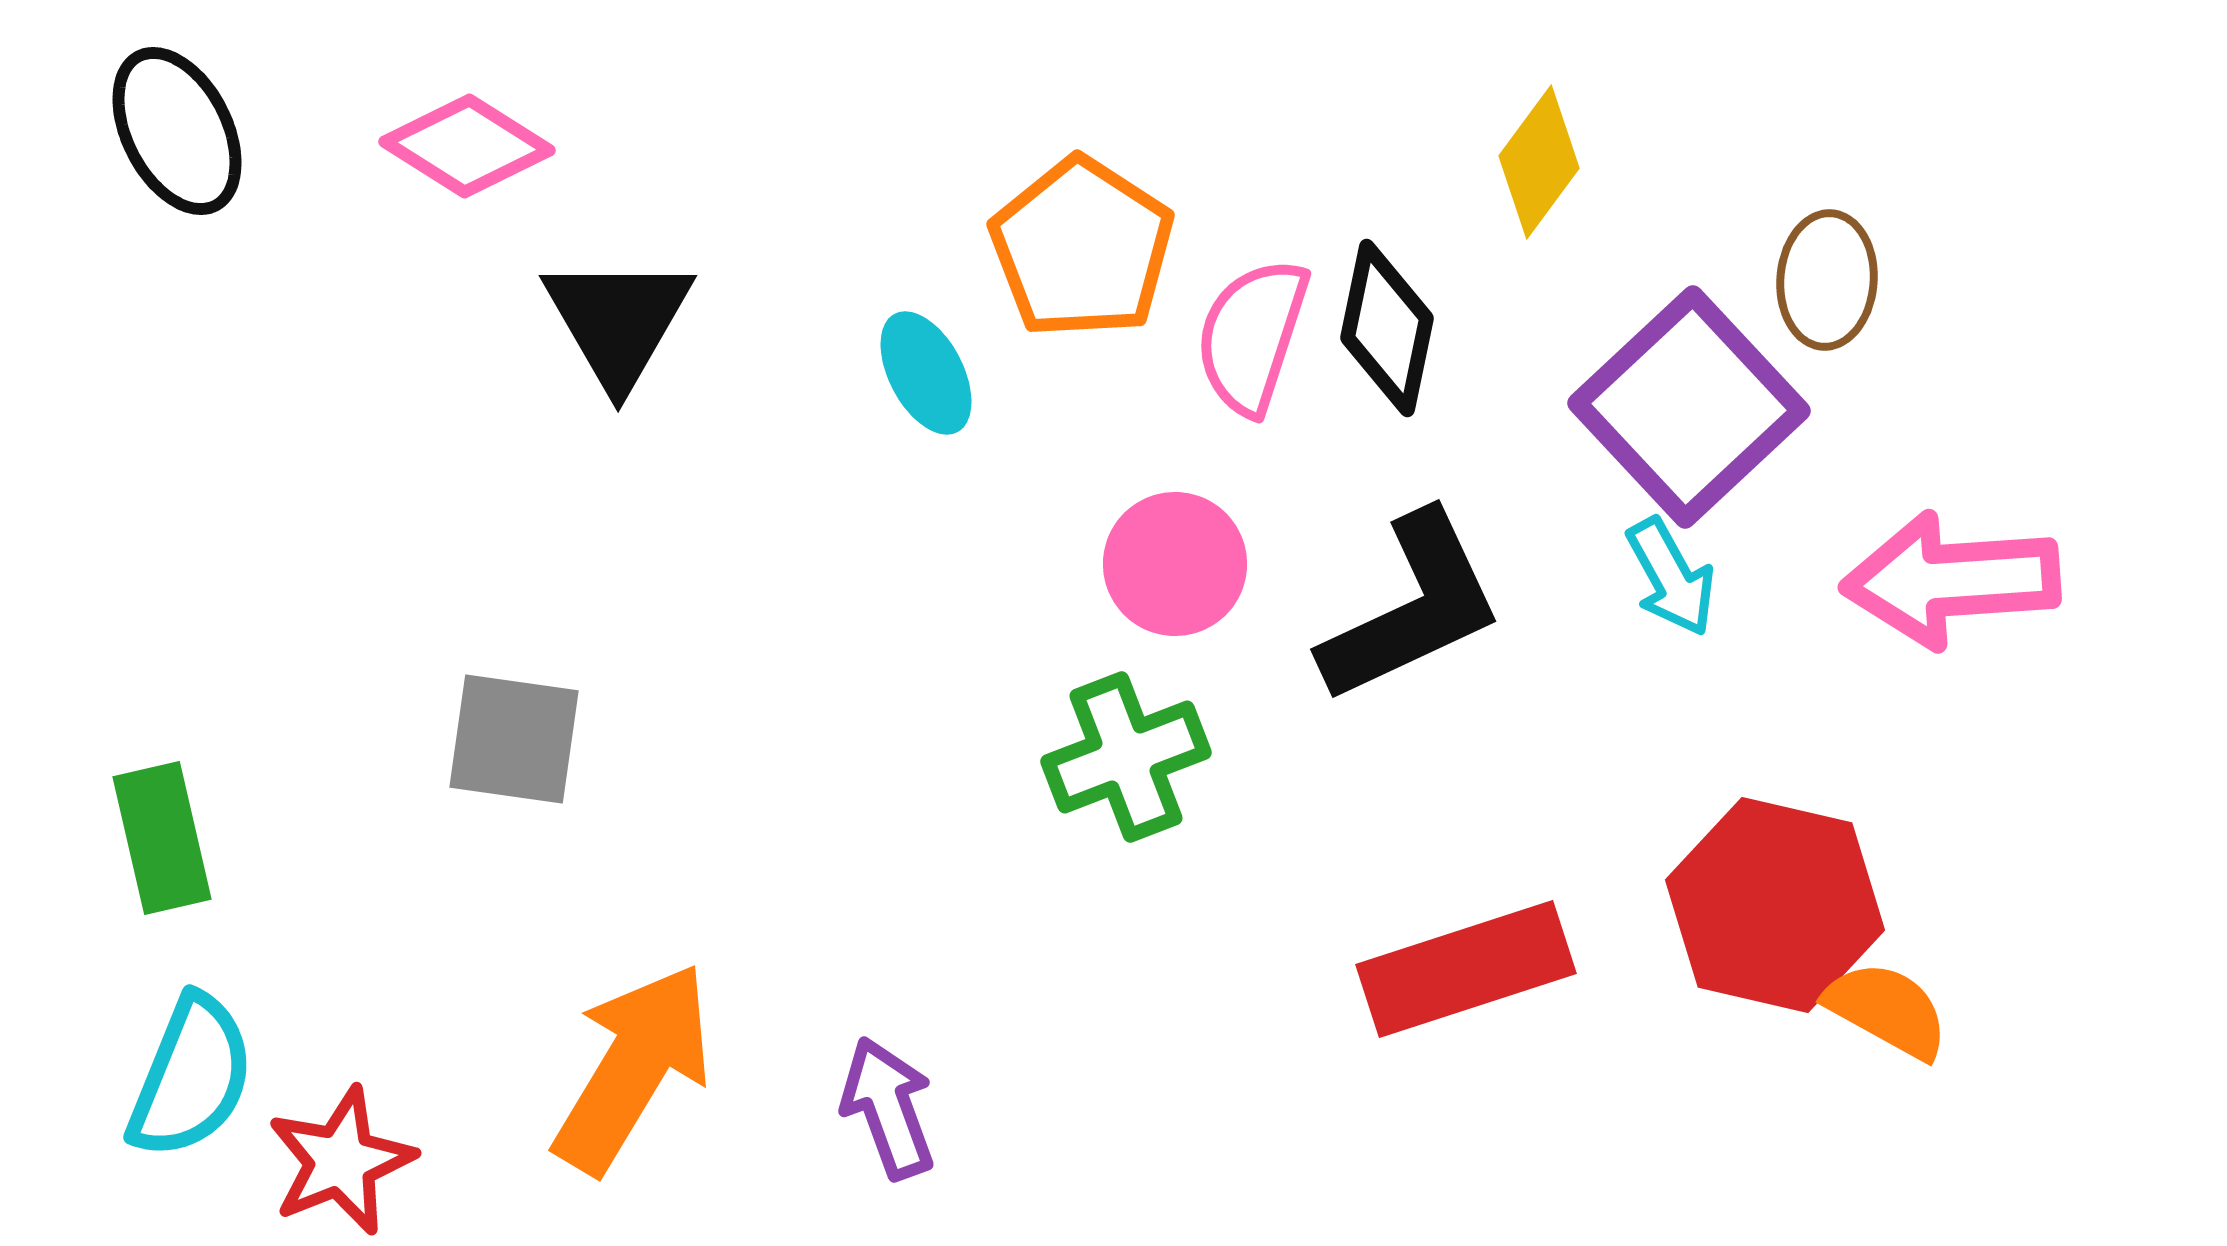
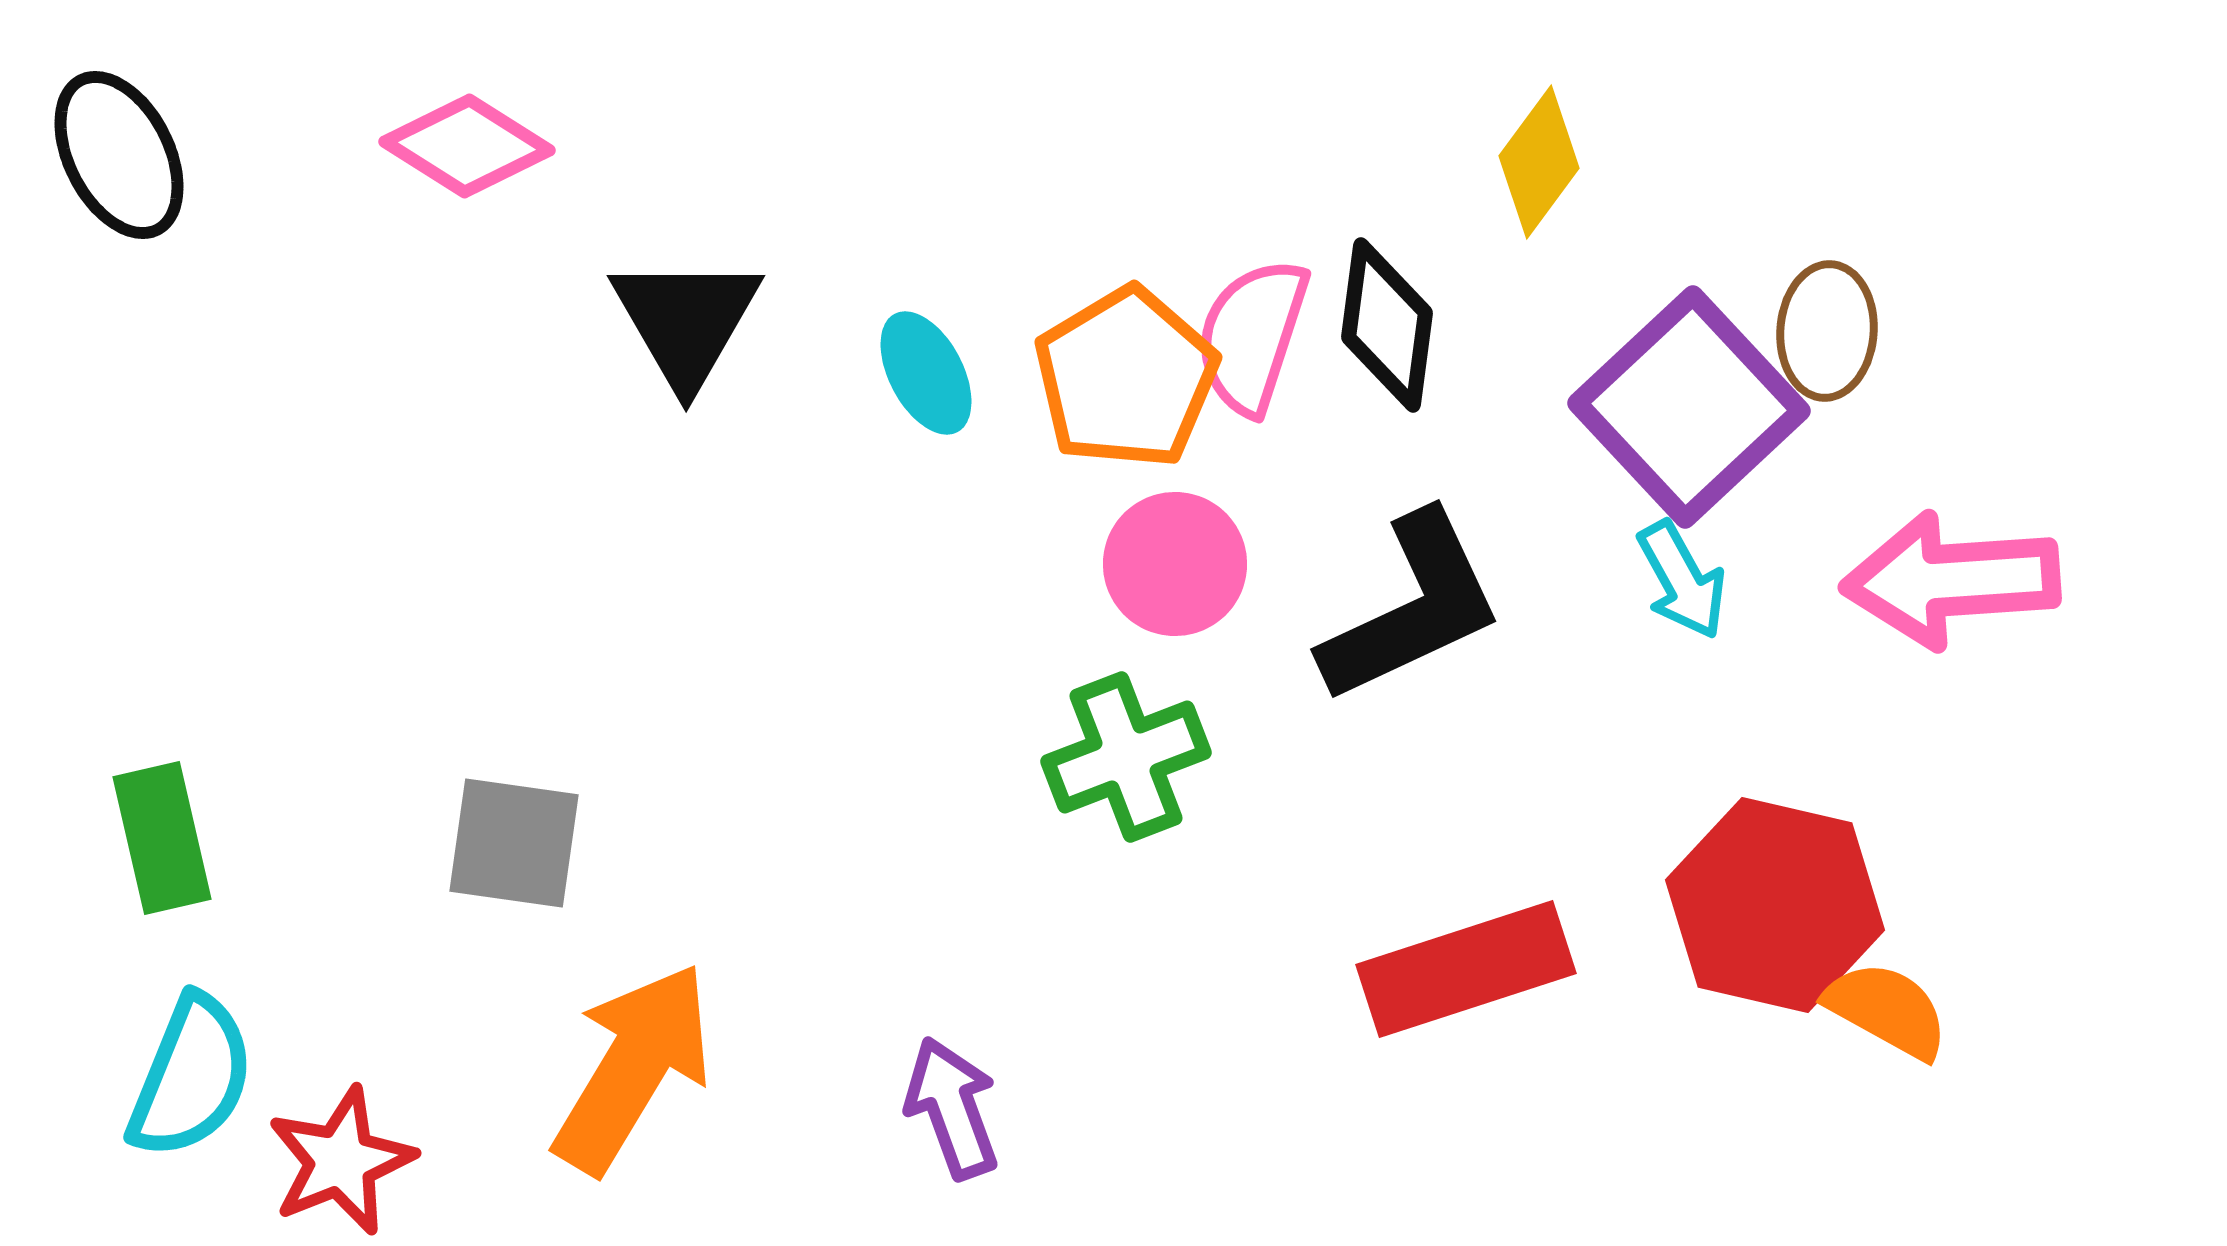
black ellipse: moved 58 px left, 24 px down
orange pentagon: moved 44 px right, 130 px down; rotated 8 degrees clockwise
brown ellipse: moved 51 px down
black triangle: moved 68 px right
black diamond: moved 3 px up; rotated 4 degrees counterclockwise
cyan arrow: moved 11 px right, 3 px down
gray square: moved 104 px down
purple arrow: moved 64 px right
